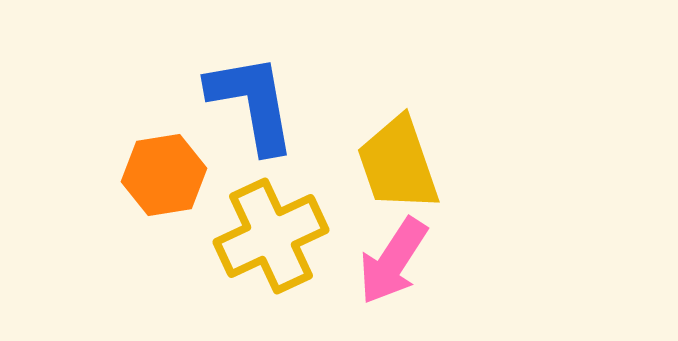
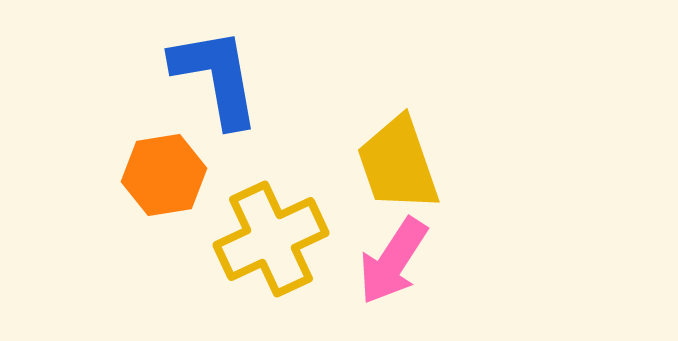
blue L-shape: moved 36 px left, 26 px up
yellow cross: moved 3 px down
